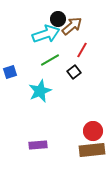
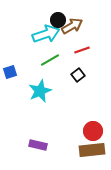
black circle: moved 1 px down
brown arrow: rotated 10 degrees clockwise
red line: rotated 42 degrees clockwise
black square: moved 4 px right, 3 px down
purple rectangle: rotated 18 degrees clockwise
